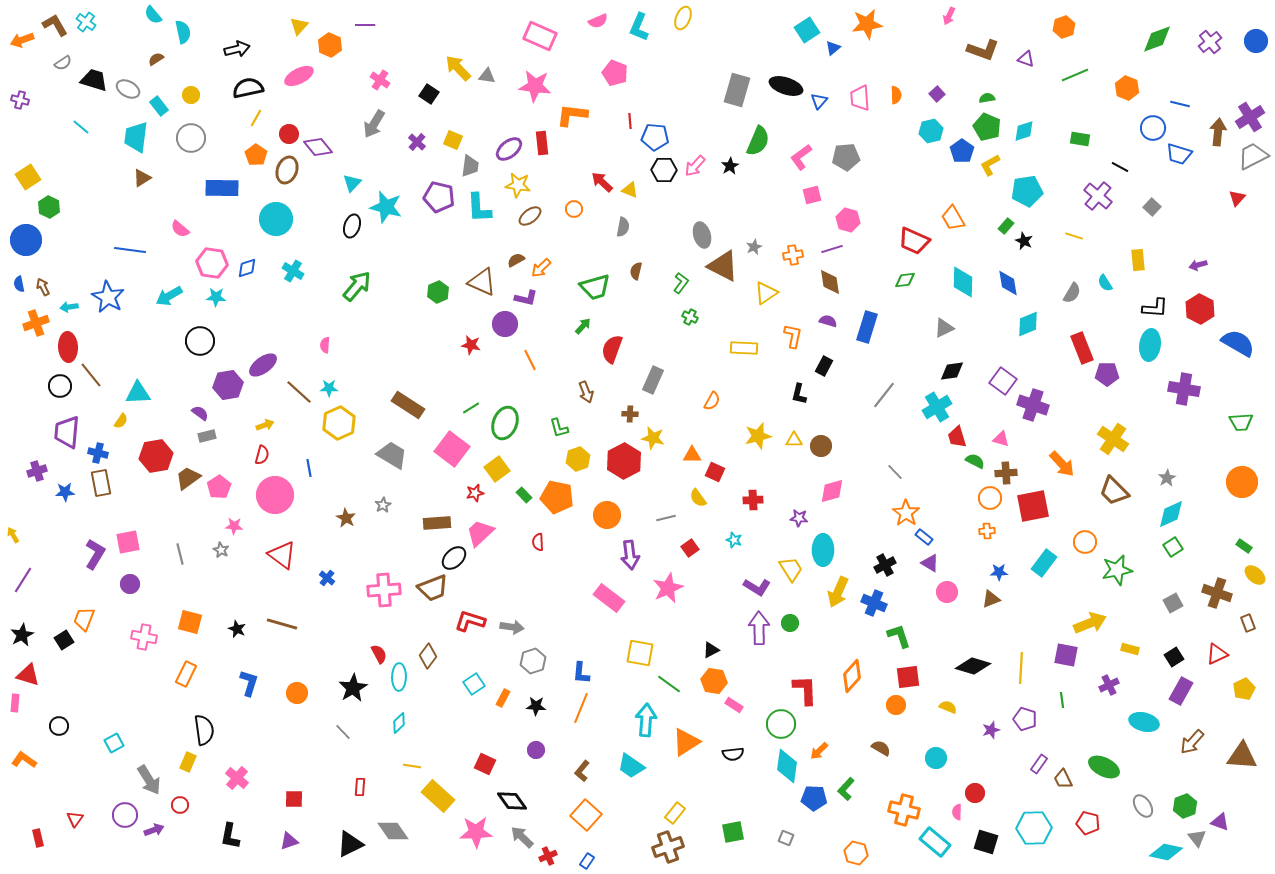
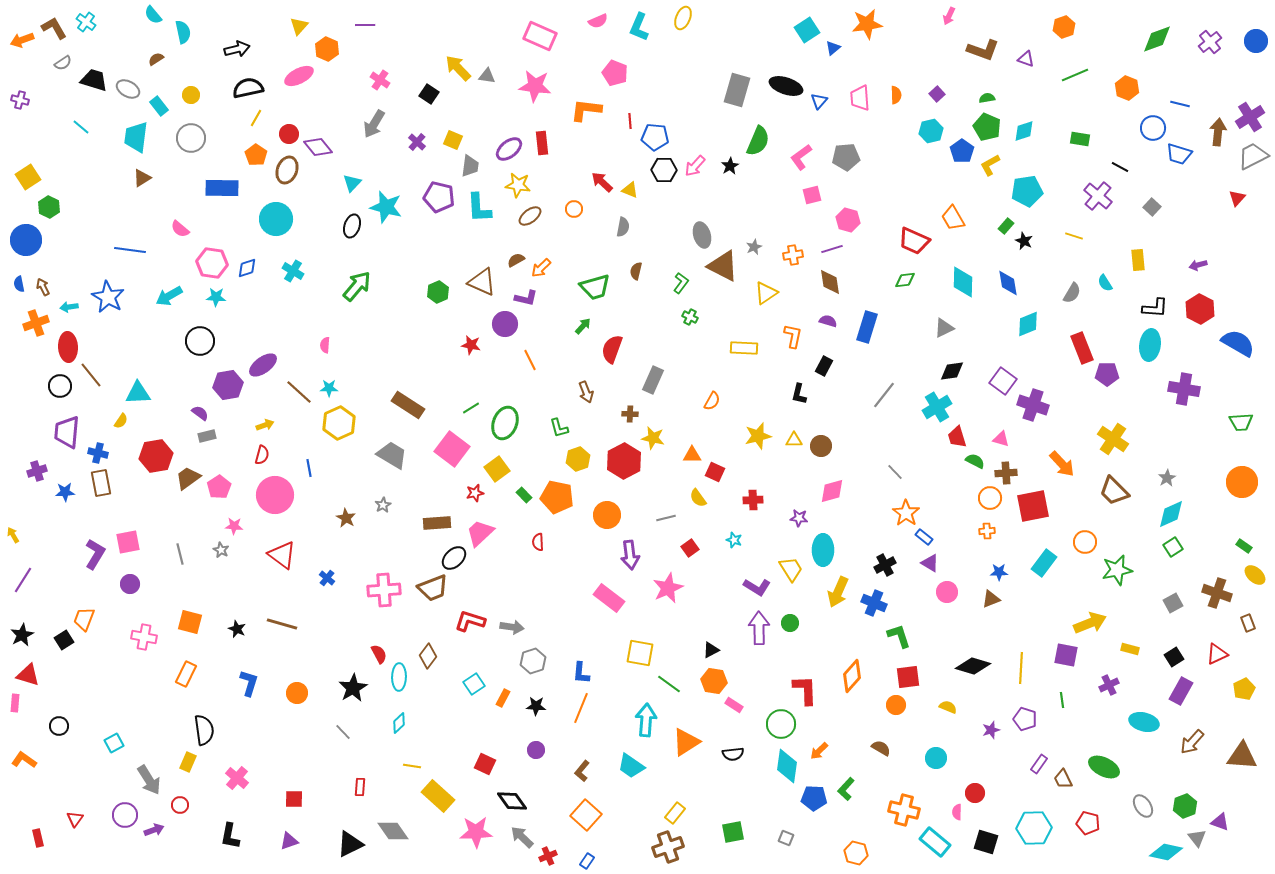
brown L-shape at (55, 25): moved 1 px left, 3 px down
orange hexagon at (330, 45): moved 3 px left, 4 px down
orange L-shape at (572, 115): moved 14 px right, 5 px up
